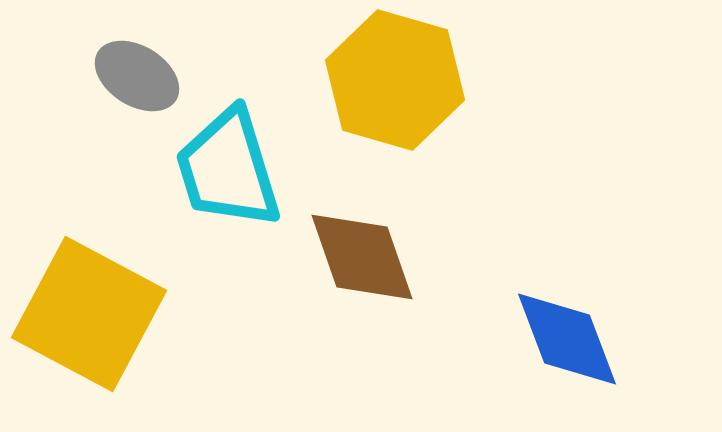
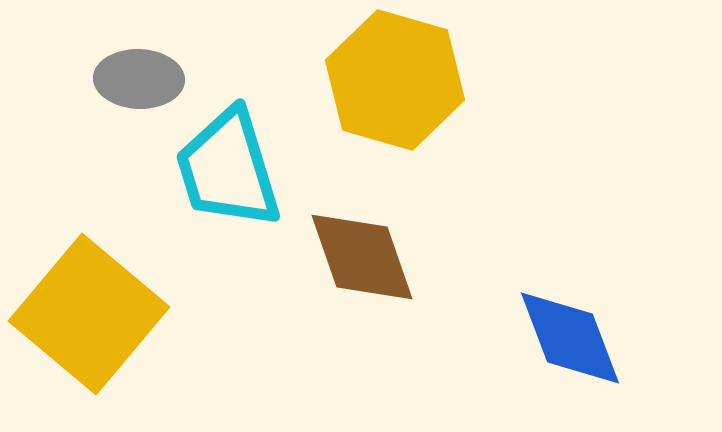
gray ellipse: moved 2 px right, 3 px down; rotated 30 degrees counterclockwise
yellow square: rotated 12 degrees clockwise
blue diamond: moved 3 px right, 1 px up
